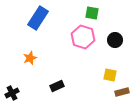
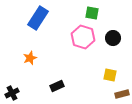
black circle: moved 2 px left, 2 px up
brown rectangle: moved 2 px down
